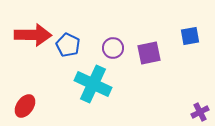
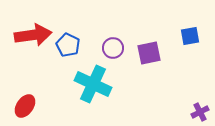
red arrow: rotated 9 degrees counterclockwise
